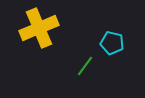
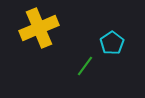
cyan pentagon: rotated 25 degrees clockwise
